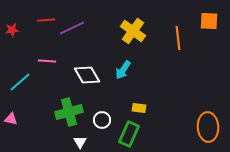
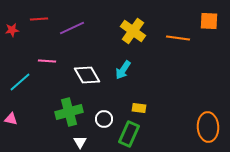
red line: moved 7 px left, 1 px up
orange line: rotated 75 degrees counterclockwise
white circle: moved 2 px right, 1 px up
